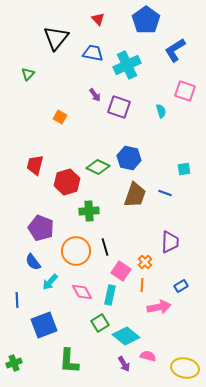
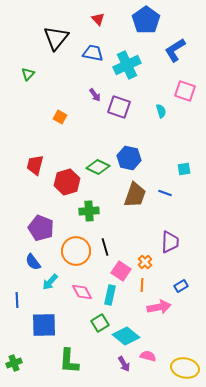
blue square at (44, 325): rotated 20 degrees clockwise
